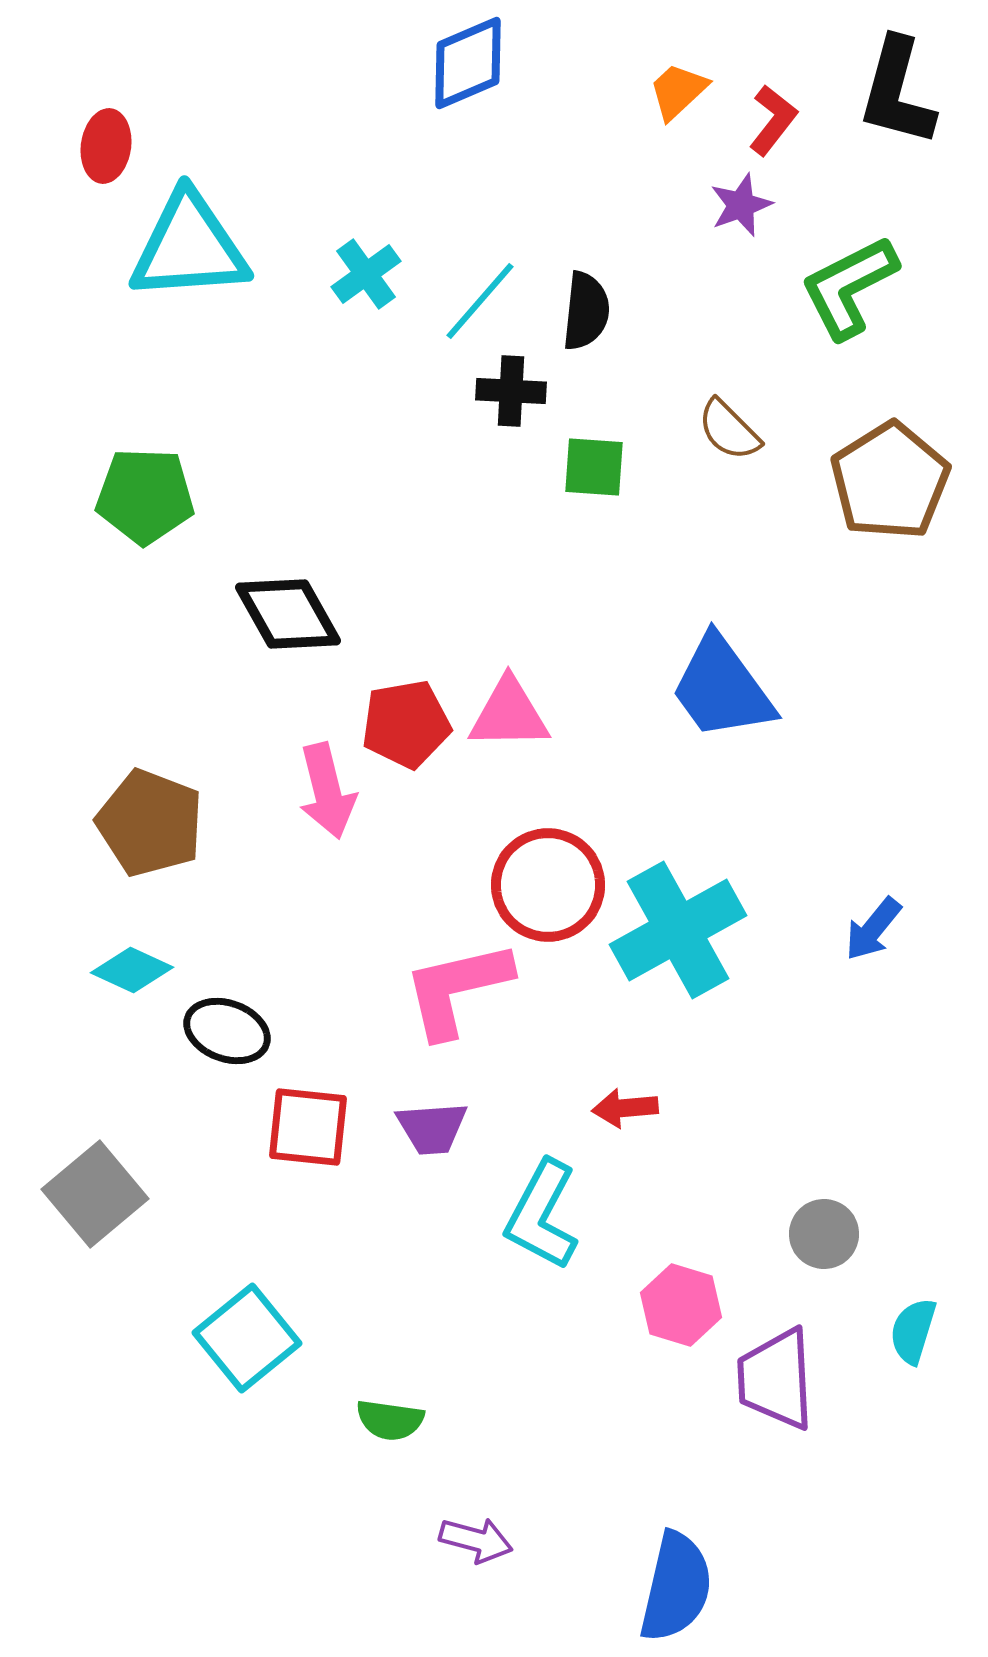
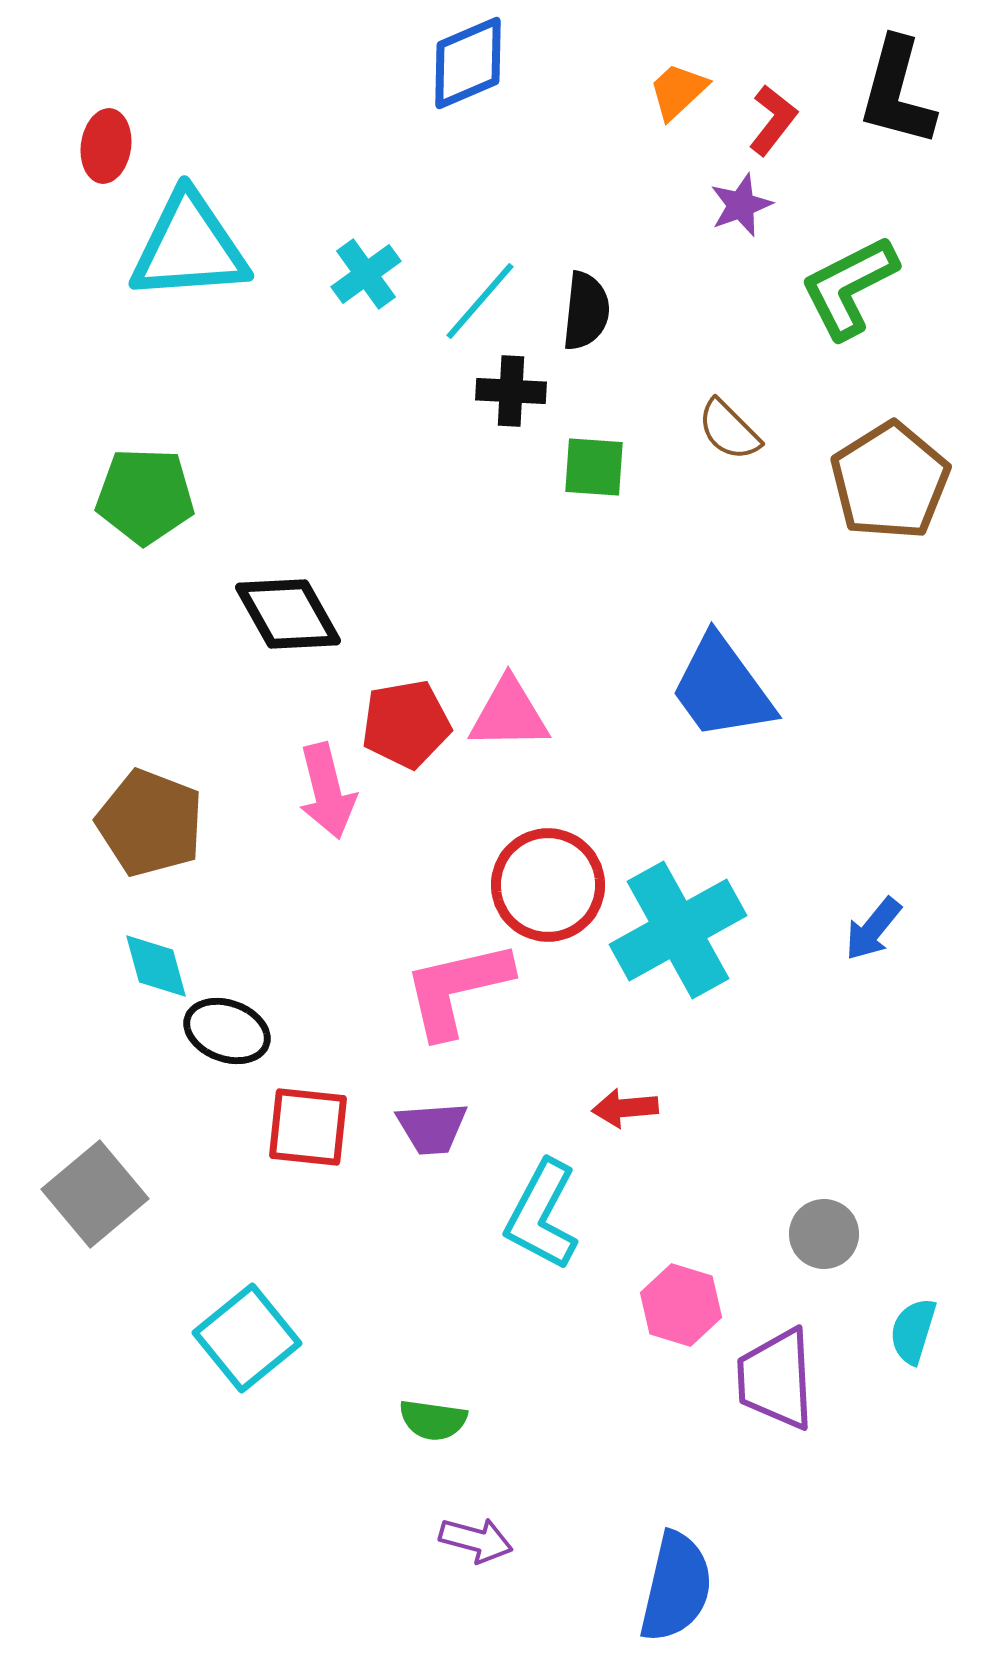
cyan diamond at (132, 970): moved 24 px right, 4 px up; rotated 50 degrees clockwise
green semicircle at (390, 1420): moved 43 px right
